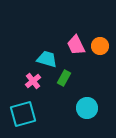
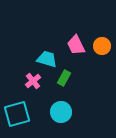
orange circle: moved 2 px right
cyan circle: moved 26 px left, 4 px down
cyan square: moved 6 px left
